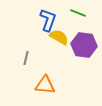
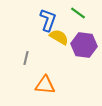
green line: rotated 14 degrees clockwise
